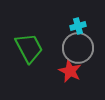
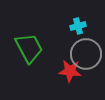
gray circle: moved 8 px right, 6 px down
red star: rotated 20 degrees counterclockwise
